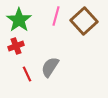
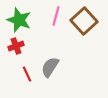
green star: rotated 15 degrees counterclockwise
